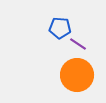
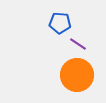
blue pentagon: moved 5 px up
